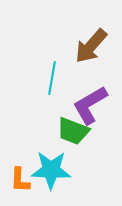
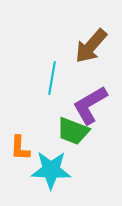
orange L-shape: moved 32 px up
